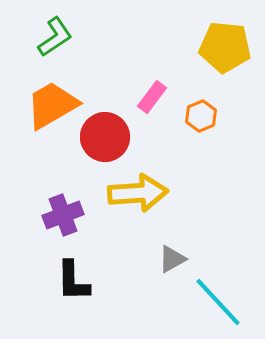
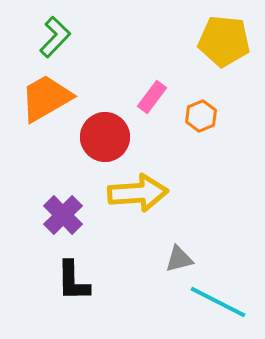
green L-shape: rotated 12 degrees counterclockwise
yellow pentagon: moved 1 px left, 6 px up
orange trapezoid: moved 6 px left, 7 px up
purple cross: rotated 24 degrees counterclockwise
gray triangle: moved 7 px right; rotated 16 degrees clockwise
cyan line: rotated 20 degrees counterclockwise
